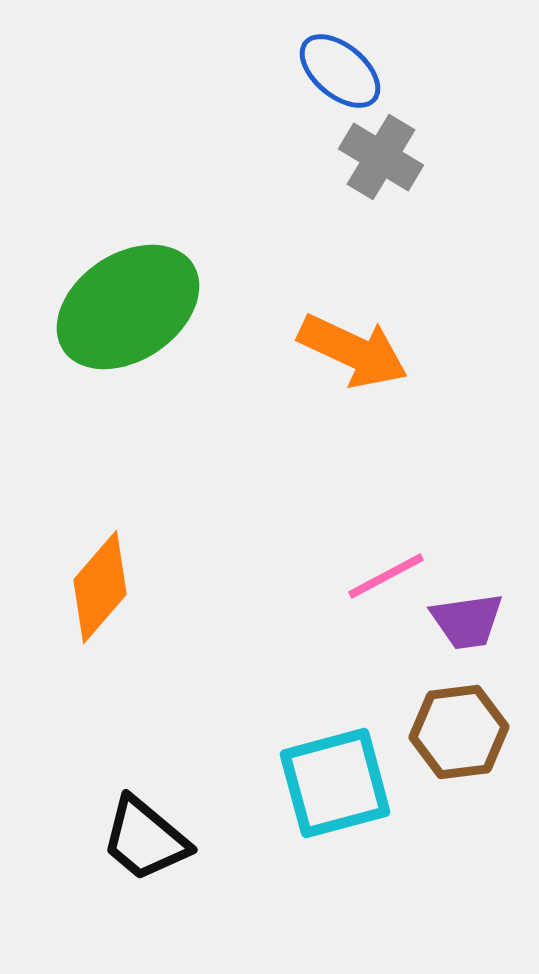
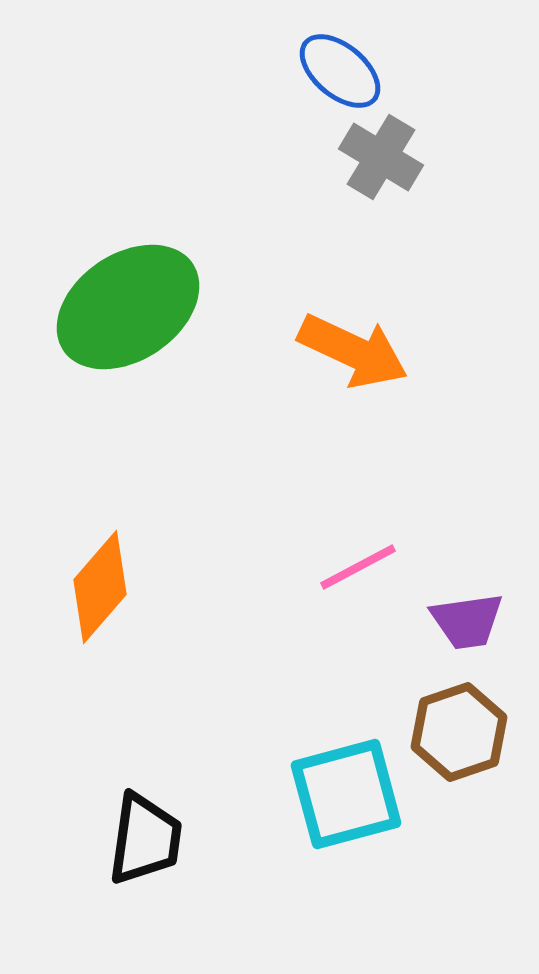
pink line: moved 28 px left, 9 px up
brown hexagon: rotated 12 degrees counterclockwise
cyan square: moved 11 px right, 11 px down
black trapezoid: rotated 122 degrees counterclockwise
